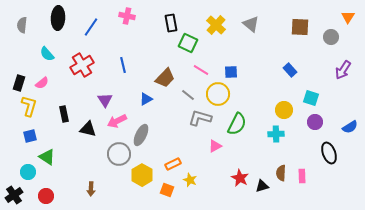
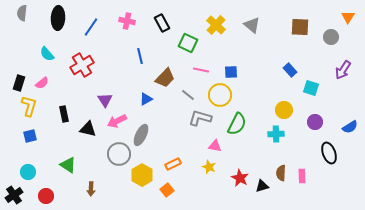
pink cross at (127, 16): moved 5 px down
black rectangle at (171, 23): moved 9 px left; rotated 18 degrees counterclockwise
gray triangle at (251, 24): moved 1 px right, 1 px down
gray semicircle at (22, 25): moved 12 px up
blue line at (123, 65): moved 17 px right, 9 px up
pink line at (201, 70): rotated 21 degrees counterclockwise
yellow circle at (218, 94): moved 2 px right, 1 px down
cyan square at (311, 98): moved 10 px up
pink triangle at (215, 146): rotated 40 degrees clockwise
green triangle at (47, 157): moved 21 px right, 8 px down
yellow star at (190, 180): moved 19 px right, 13 px up
orange square at (167, 190): rotated 32 degrees clockwise
